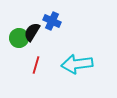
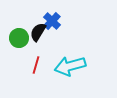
blue cross: rotated 18 degrees clockwise
black semicircle: moved 6 px right
cyan arrow: moved 7 px left, 2 px down; rotated 8 degrees counterclockwise
